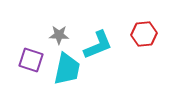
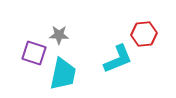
cyan L-shape: moved 20 px right, 14 px down
purple square: moved 3 px right, 7 px up
cyan trapezoid: moved 4 px left, 5 px down
